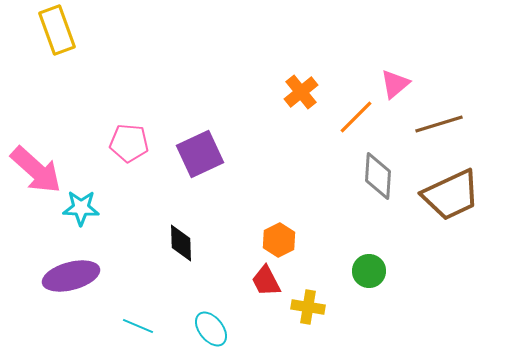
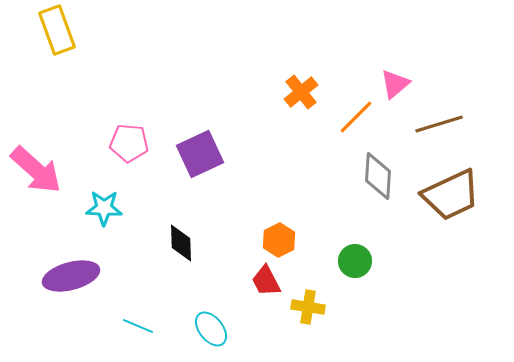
cyan star: moved 23 px right
green circle: moved 14 px left, 10 px up
